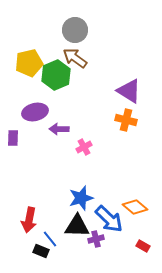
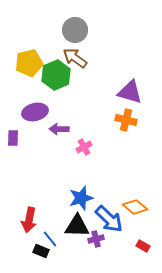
purple triangle: moved 1 px right, 1 px down; rotated 16 degrees counterclockwise
